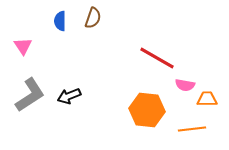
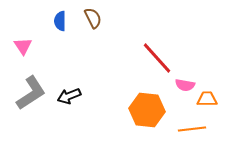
brown semicircle: rotated 45 degrees counterclockwise
red line: rotated 18 degrees clockwise
gray L-shape: moved 1 px right, 2 px up
